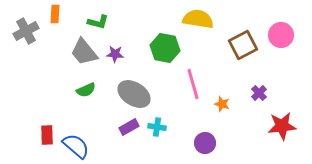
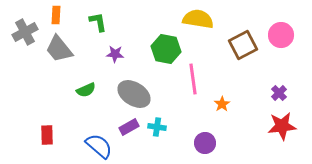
orange rectangle: moved 1 px right, 1 px down
green L-shape: rotated 115 degrees counterclockwise
gray cross: moved 1 px left, 1 px down
green hexagon: moved 1 px right, 1 px down
gray trapezoid: moved 25 px left, 3 px up
pink line: moved 5 px up; rotated 8 degrees clockwise
purple cross: moved 20 px right
orange star: rotated 21 degrees clockwise
blue semicircle: moved 23 px right
